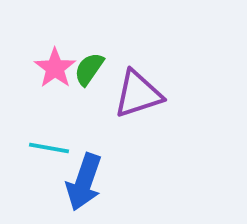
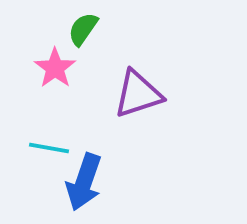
green semicircle: moved 6 px left, 40 px up
